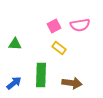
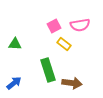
yellow rectangle: moved 5 px right, 4 px up
green rectangle: moved 7 px right, 5 px up; rotated 20 degrees counterclockwise
